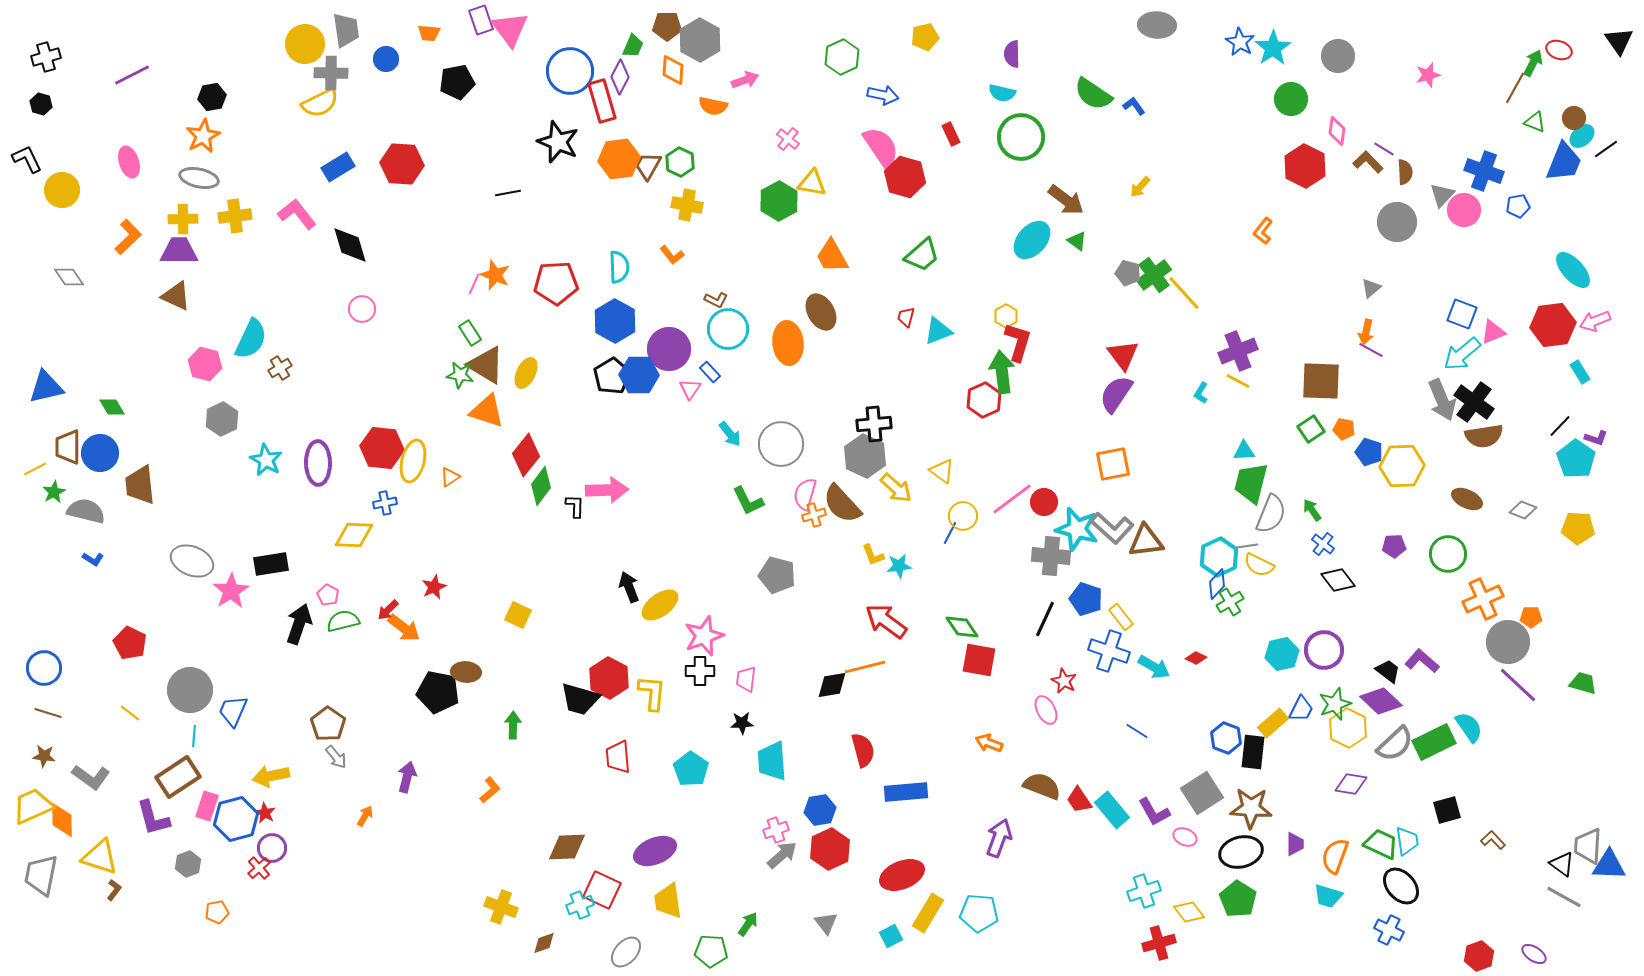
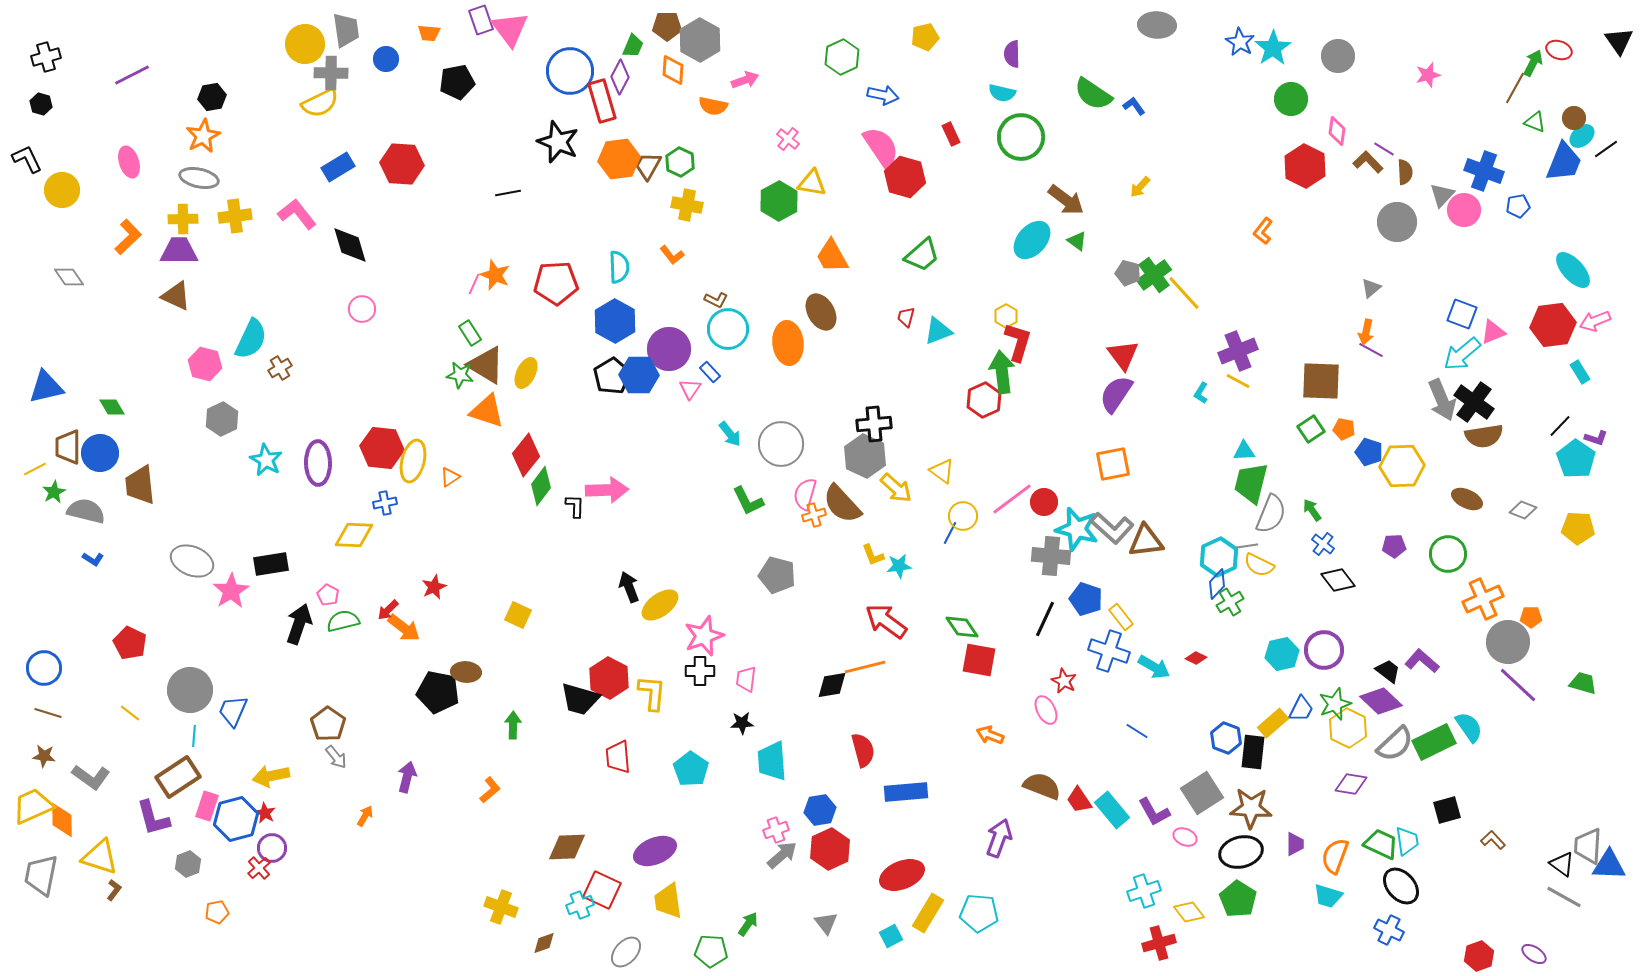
orange arrow at (989, 743): moved 1 px right, 8 px up
